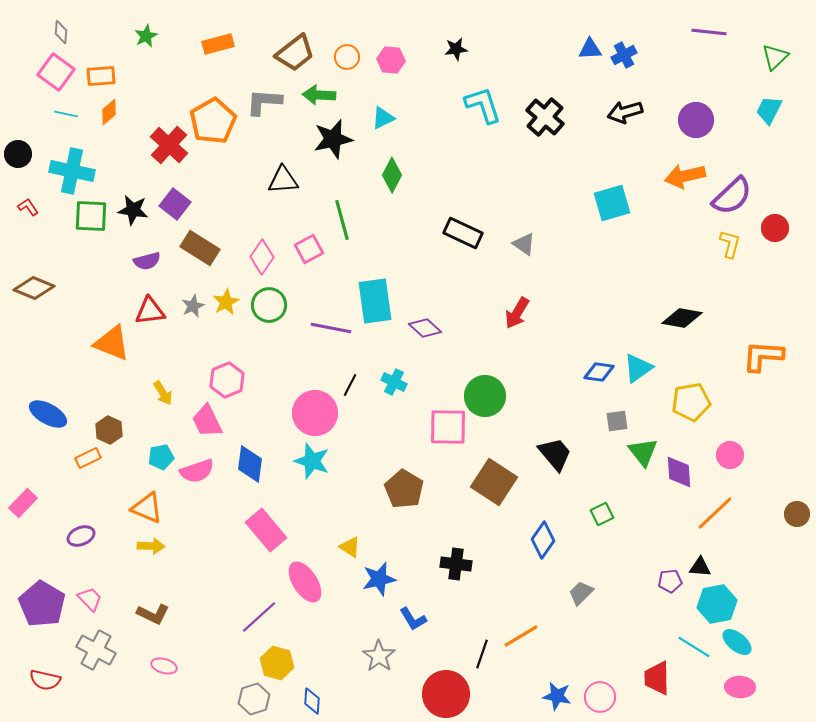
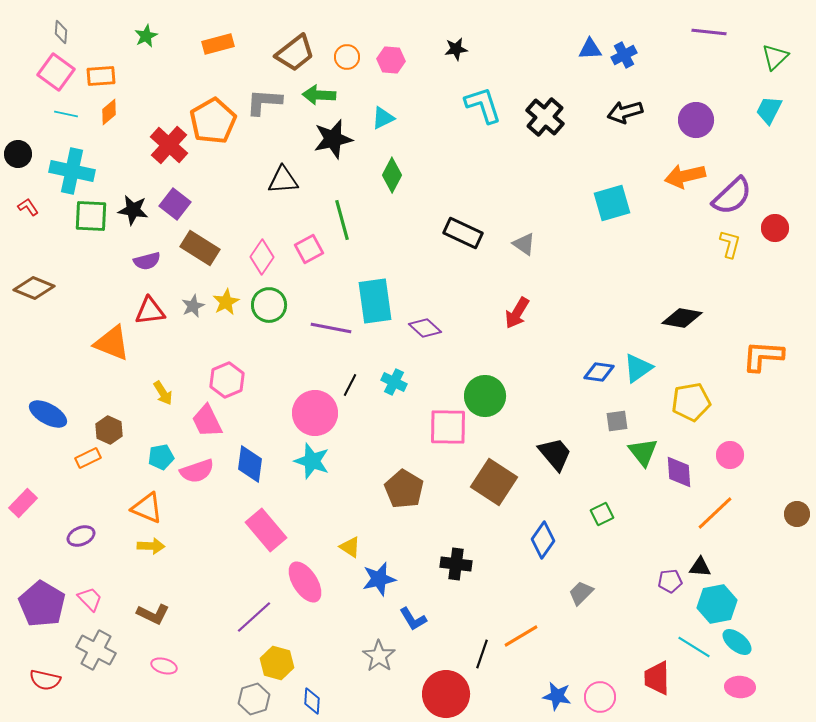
purple line at (259, 617): moved 5 px left
